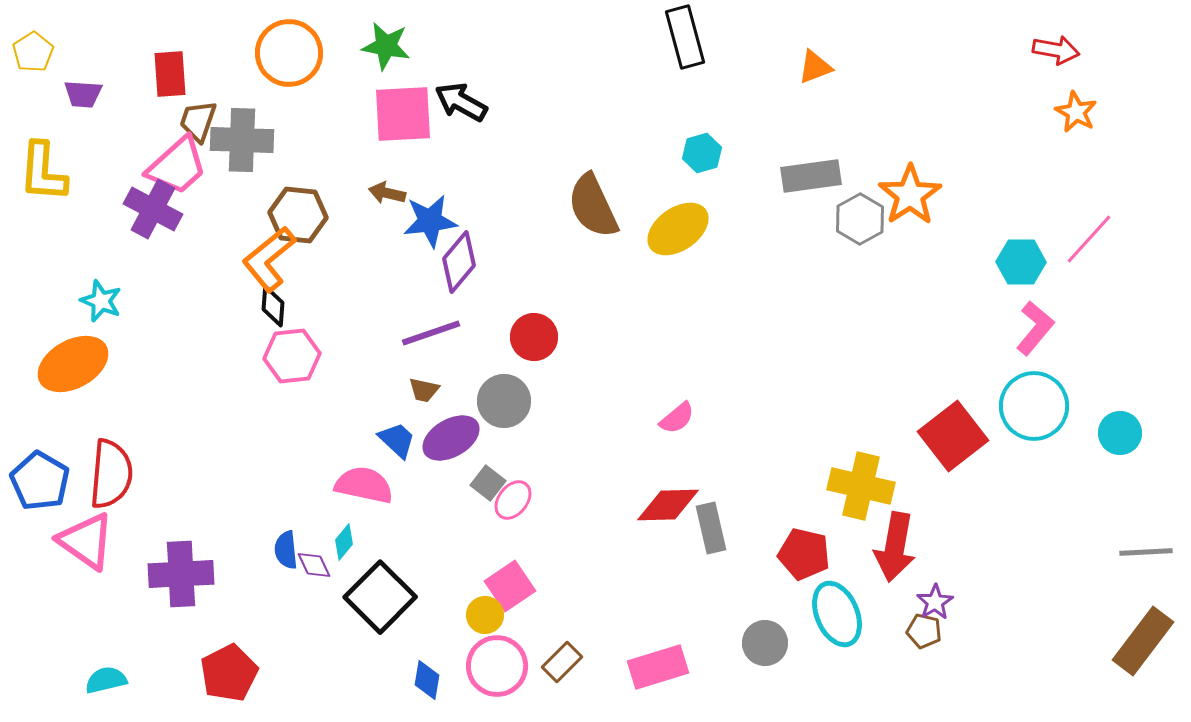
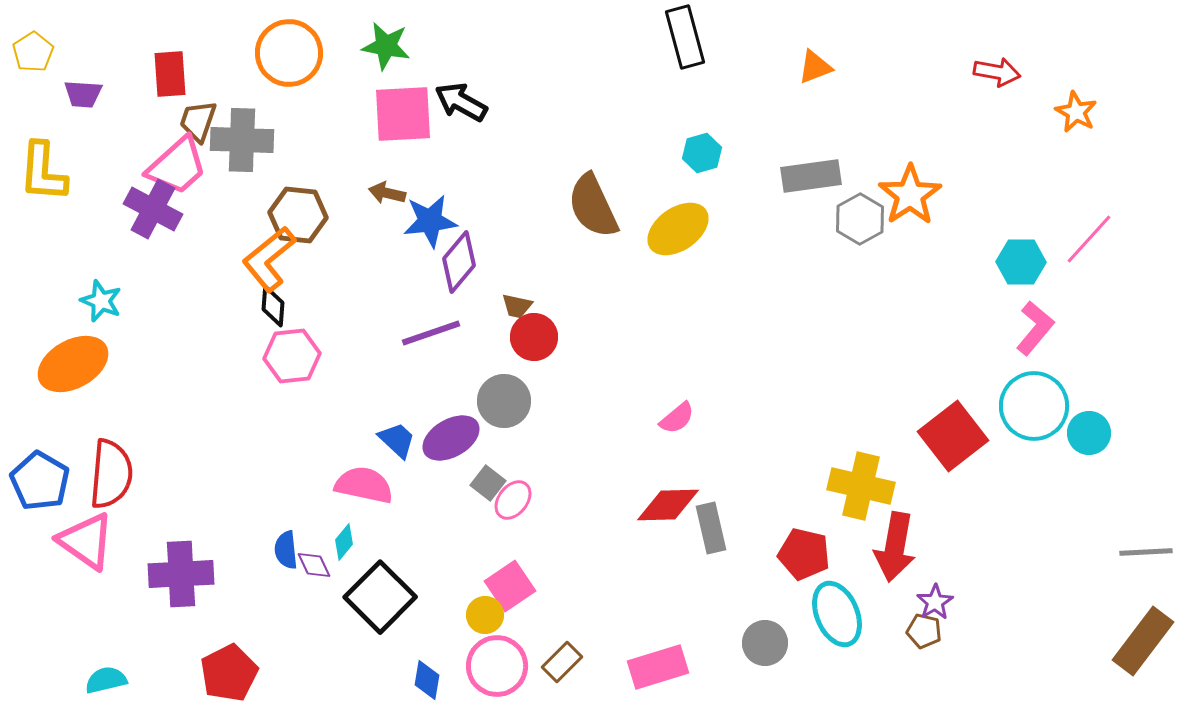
red arrow at (1056, 50): moved 59 px left, 22 px down
brown trapezoid at (424, 390): moved 93 px right, 84 px up
cyan circle at (1120, 433): moved 31 px left
